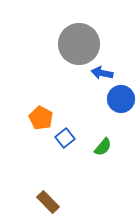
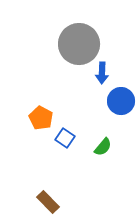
blue arrow: rotated 100 degrees counterclockwise
blue circle: moved 2 px down
blue square: rotated 18 degrees counterclockwise
